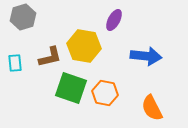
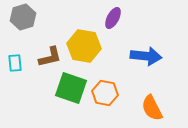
purple ellipse: moved 1 px left, 2 px up
